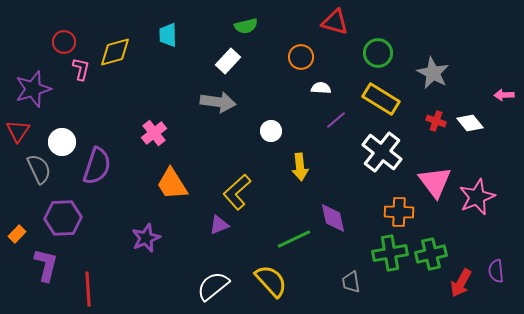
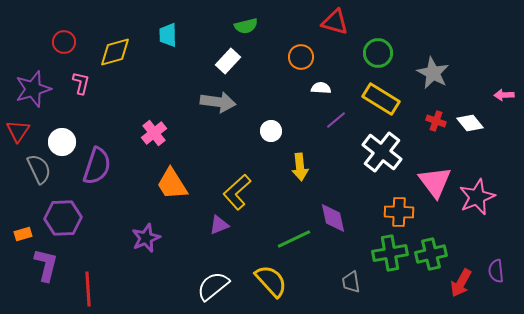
pink L-shape at (81, 69): moved 14 px down
orange rectangle at (17, 234): moved 6 px right; rotated 30 degrees clockwise
